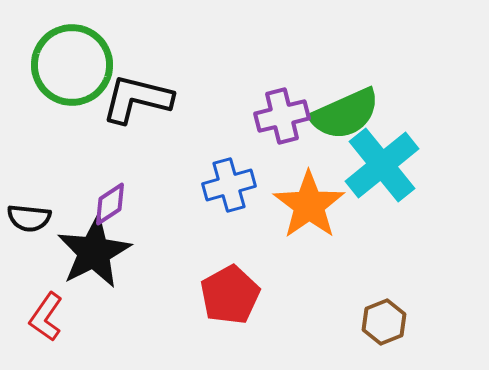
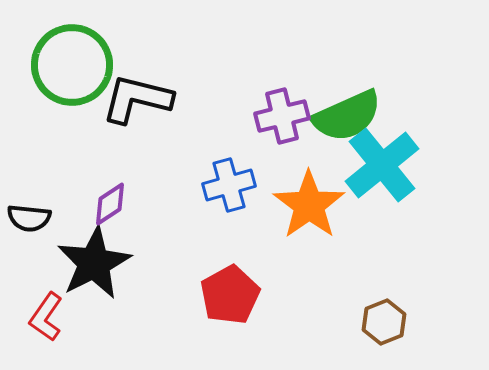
green semicircle: moved 2 px right, 2 px down
black star: moved 11 px down
